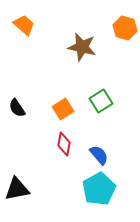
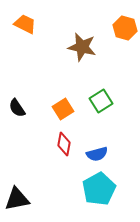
orange trapezoid: moved 1 px right, 1 px up; rotated 15 degrees counterclockwise
blue semicircle: moved 2 px left, 1 px up; rotated 115 degrees clockwise
black triangle: moved 10 px down
